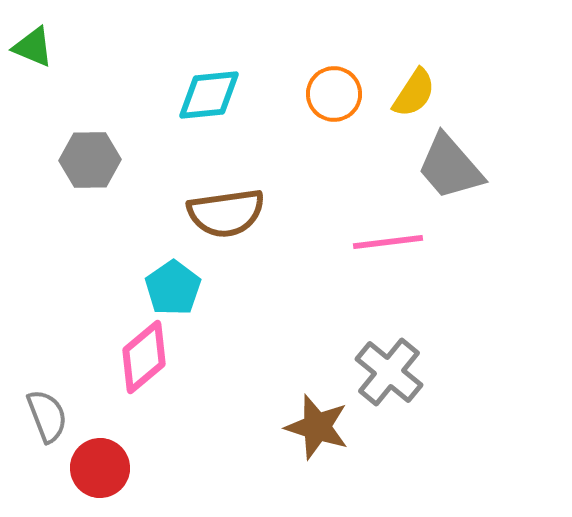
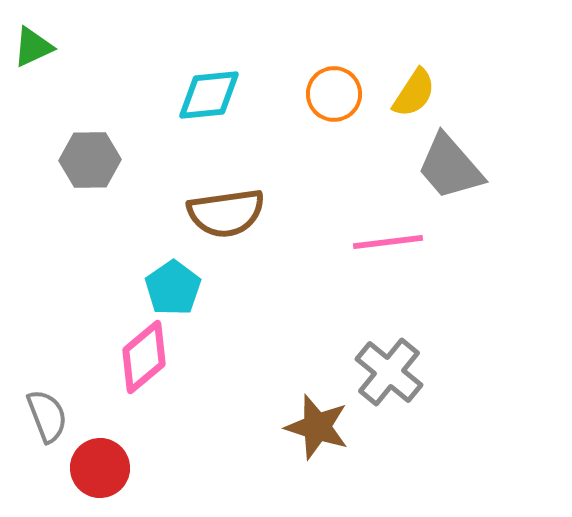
green triangle: rotated 48 degrees counterclockwise
